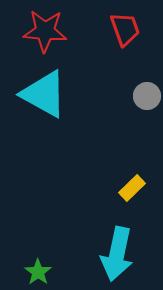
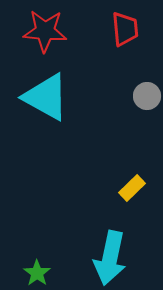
red trapezoid: rotated 15 degrees clockwise
cyan triangle: moved 2 px right, 3 px down
cyan arrow: moved 7 px left, 4 px down
green star: moved 1 px left, 1 px down
